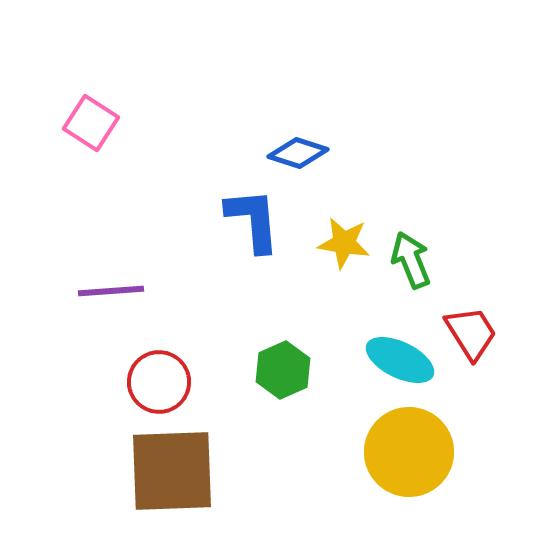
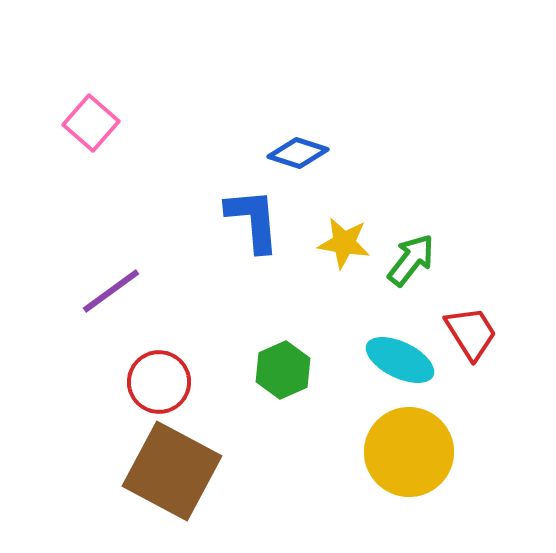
pink square: rotated 8 degrees clockwise
green arrow: rotated 60 degrees clockwise
purple line: rotated 32 degrees counterclockwise
brown square: rotated 30 degrees clockwise
